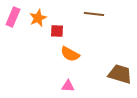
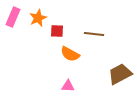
brown line: moved 20 px down
brown trapezoid: rotated 45 degrees counterclockwise
